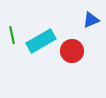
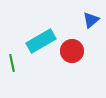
blue triangle: rotated 18 degrees counterclockwise
green line: moved 28 px down
